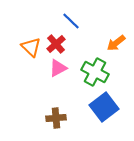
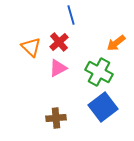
blue line: moved 6 px up; rotated 30 degrees clockwise
red cross: moved 3 px right, 2 px up
green cross: moved 4 px right
blue square: moved 1 px left
